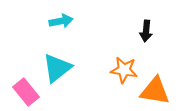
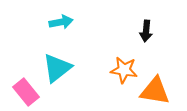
cyan arrow: moved 1 px down
